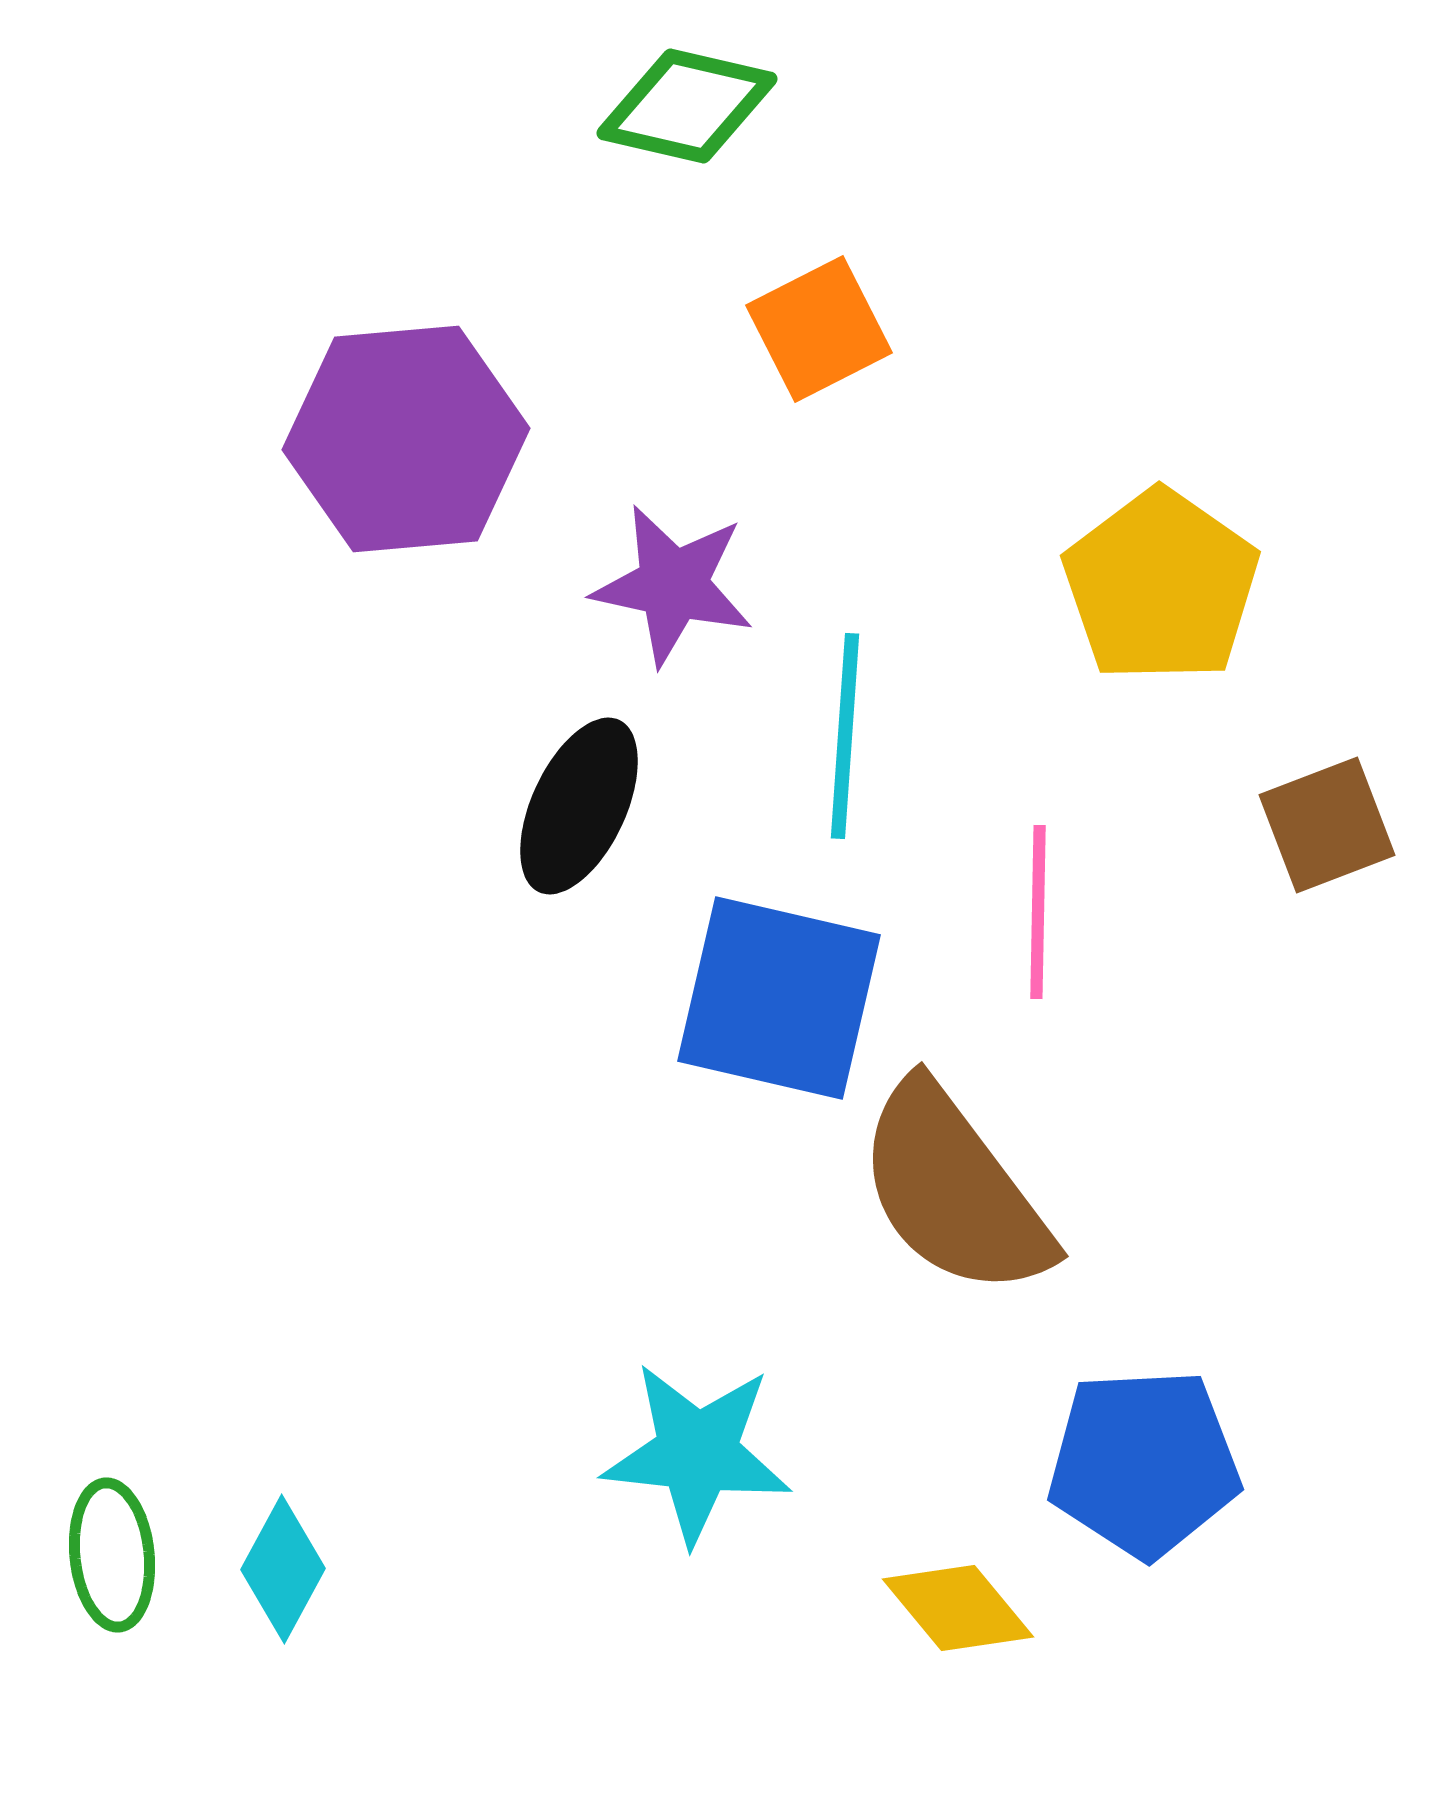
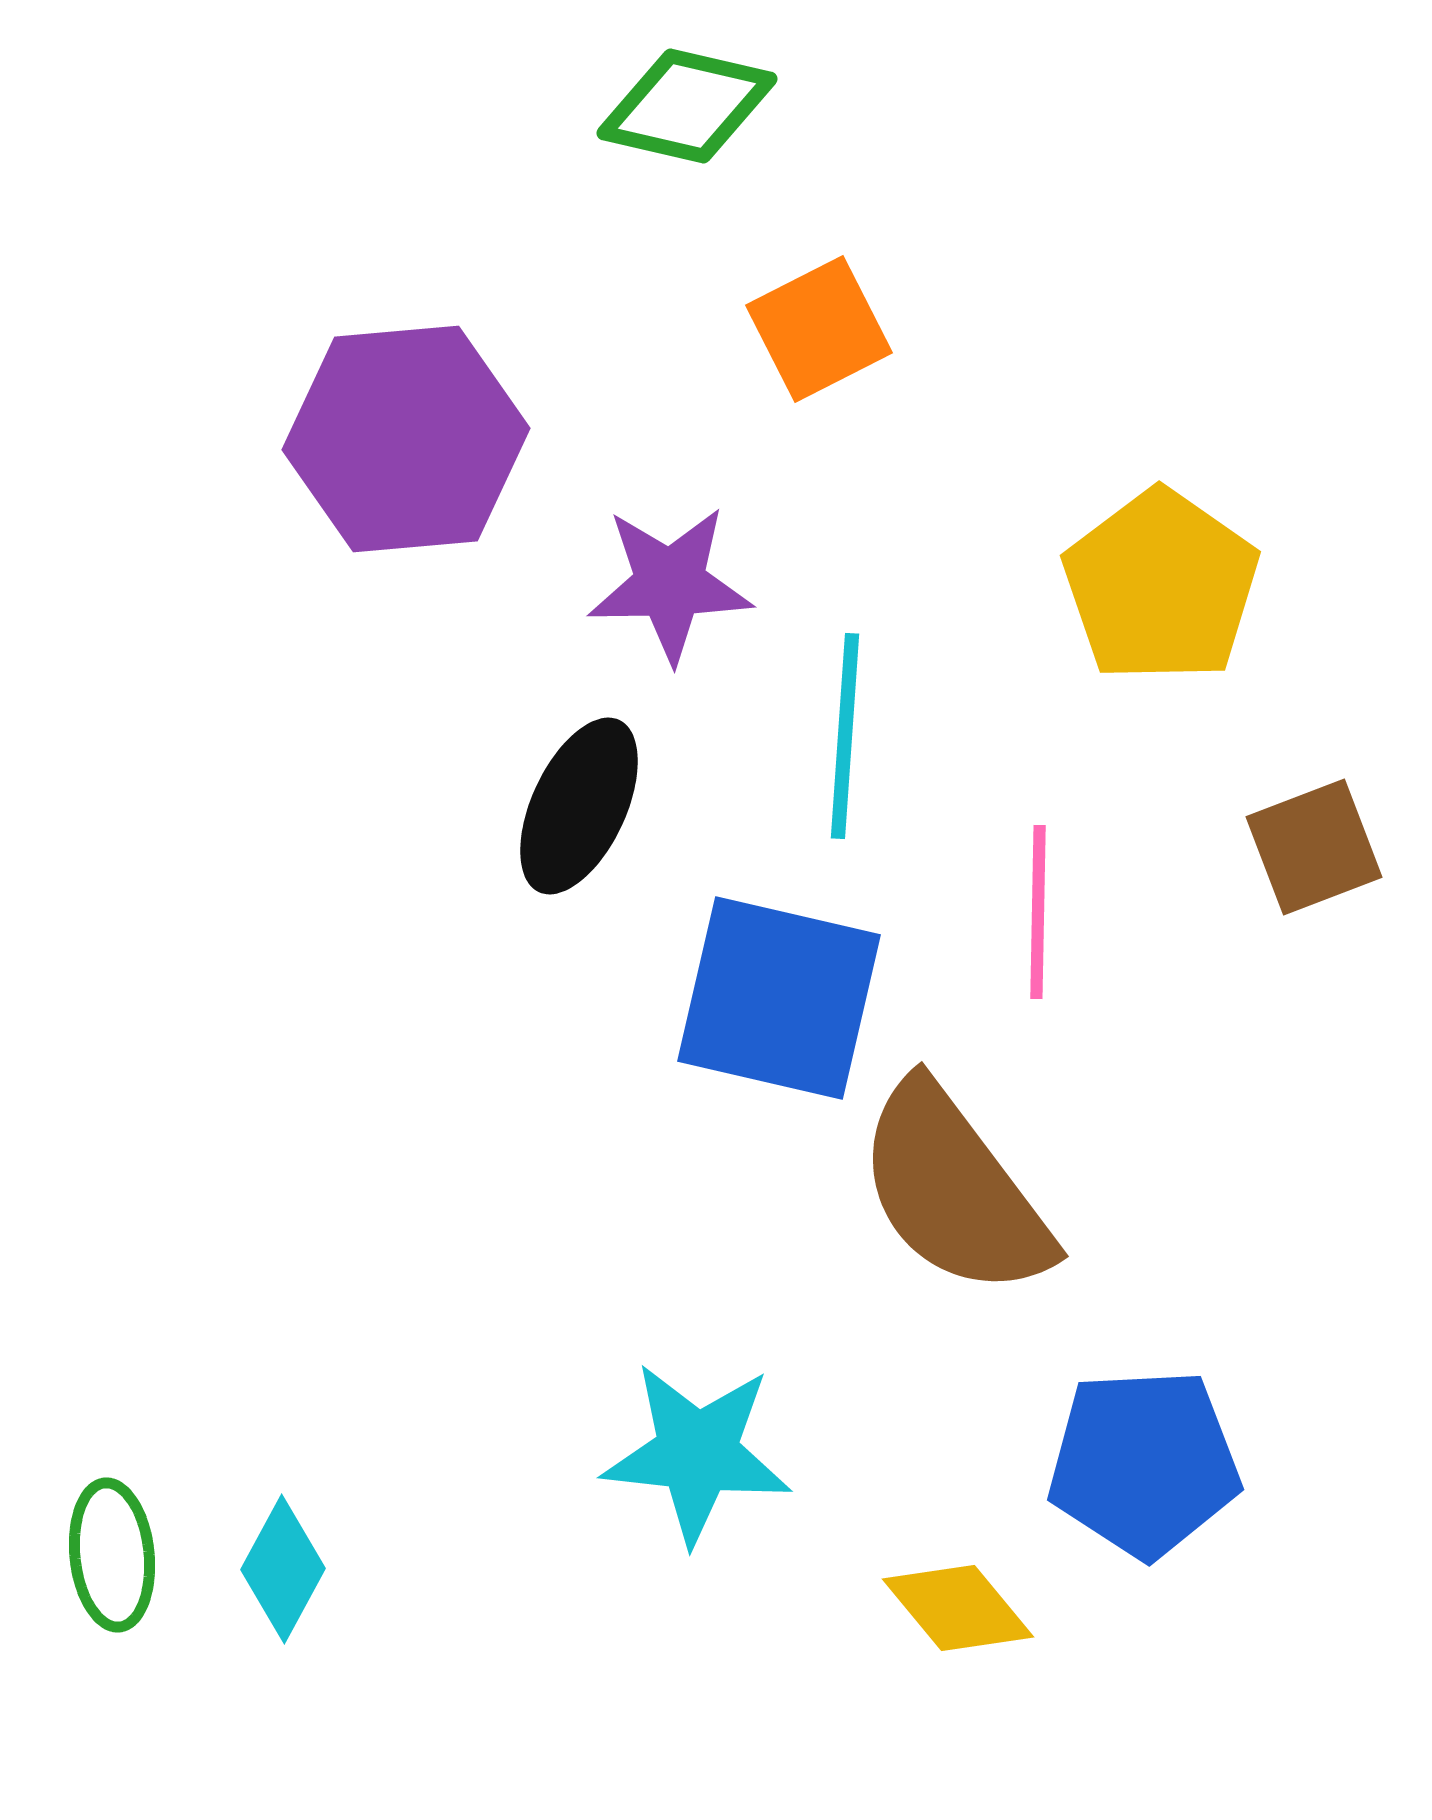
purple star: moved 3 px left, 1 px up; rotated 13 degrees counterclockwise
brown square: moved 13 px left, 22 px down
